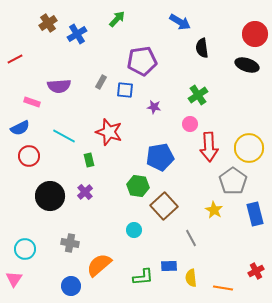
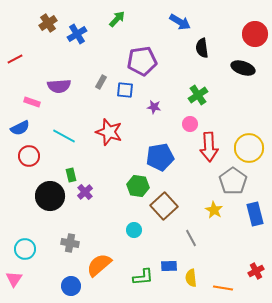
black ellipse at (247, 65): moved 4 px left, 3 px down
green rectangle at (89, 160): moved 18 px left, 15 px down
